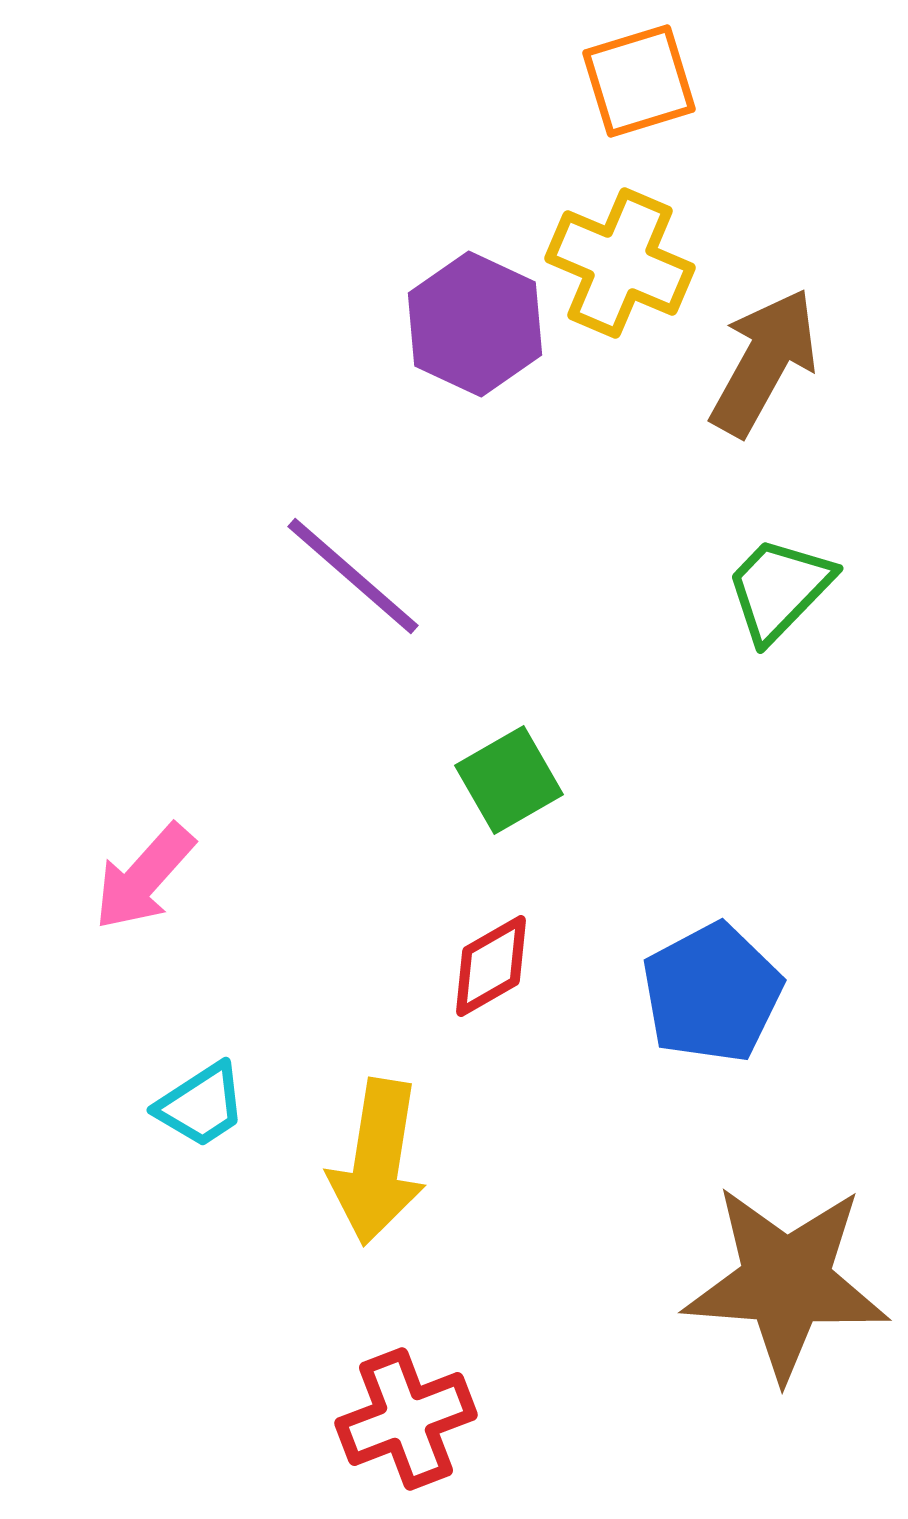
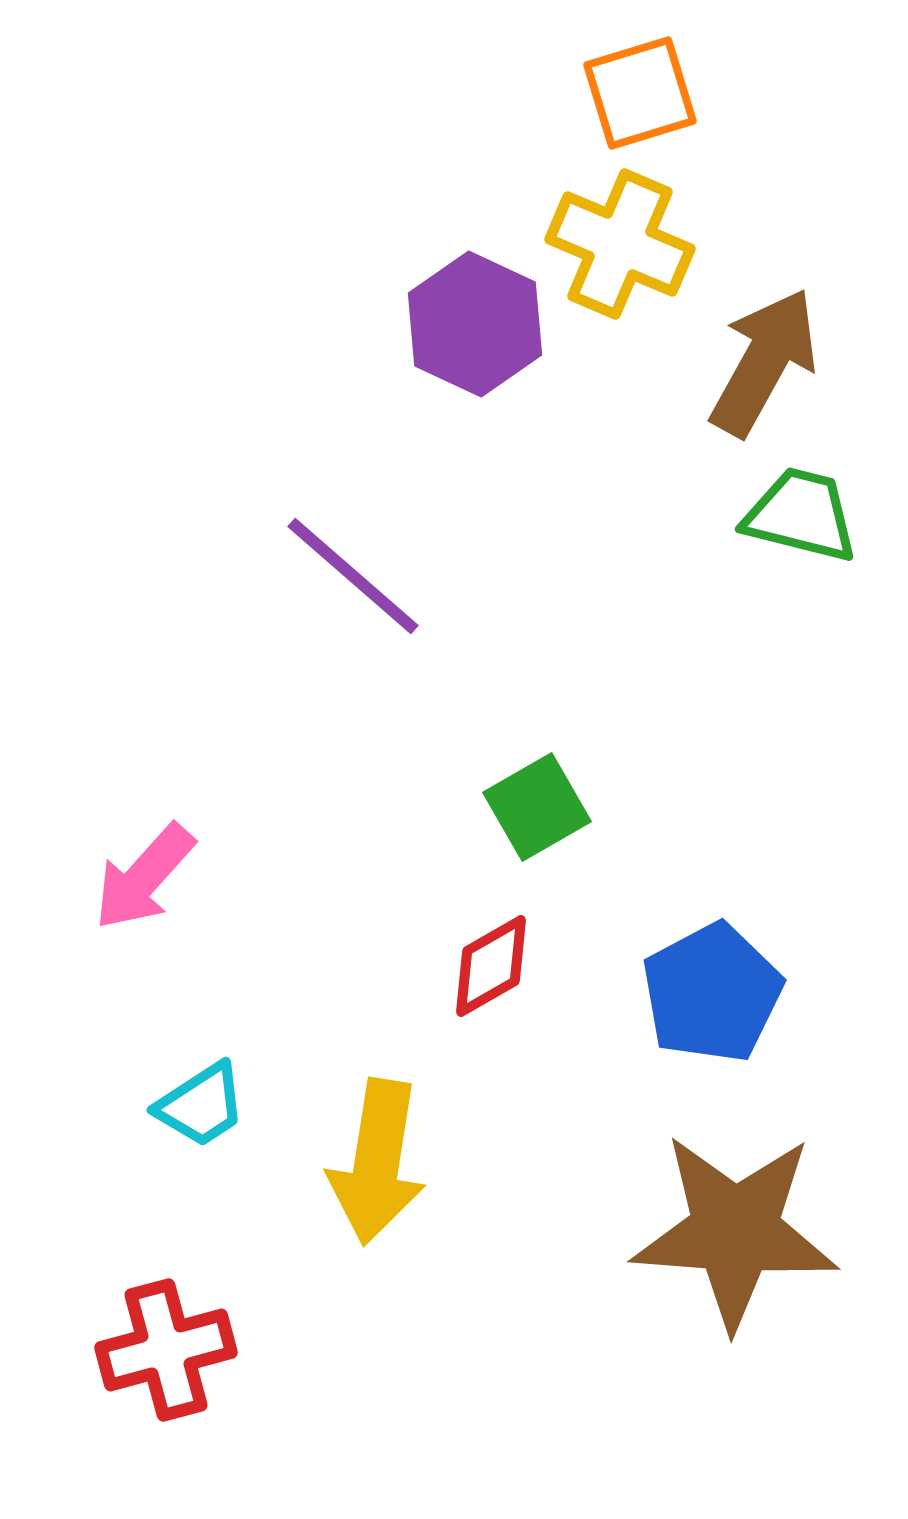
orange square: moved 1 px right, 12 px down
yellow cross: moved 19 px up
green trapezoid: moved 22 px right, 74 px up; rotated 60 degrees clockwise
green square: moved 28 px right, 27 px down
brown star: moved 51 px left, 51 px up
red cross: moved 240 px left, 69 px up; rotated 6 degrees clockwise
